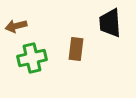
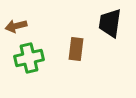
black trapezoid: rotated 12 degrees clockwise
green cross: moved 3 px left
